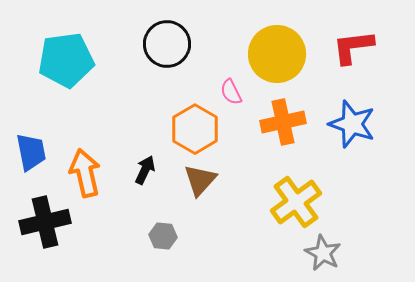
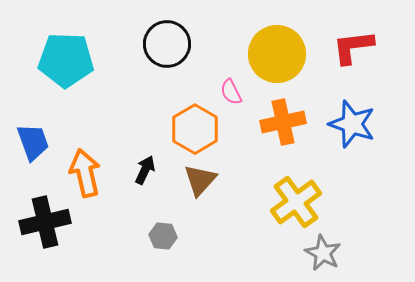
cyan pentagon: rotated 10 degrees clockwise
blue trapezoid: moved 2 px right, 10 px up; rotated 9 degrees counterclockwise
